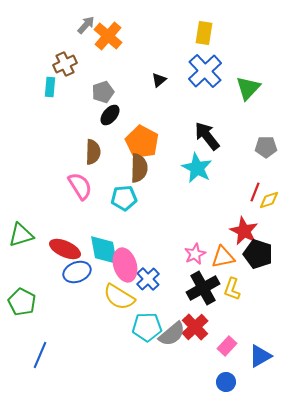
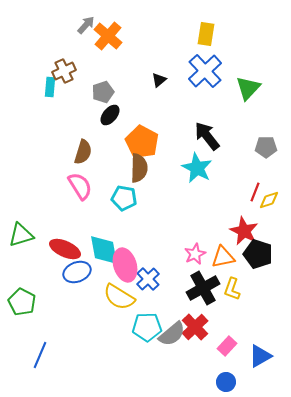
yellow rectangle at (204, 33): moved 2 px right, 1 px down
brown cross at (65, 64): moved 1 px left, 7 px down
brown semicircle at (93, 152): moved 10 px left; rotated 15 degrees clockwise
cyan pentagon at (124, 198): rotated 15 degrees clockwise
